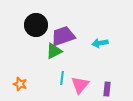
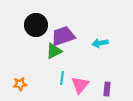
orange star: rotated 24 degrees counterclockwise
